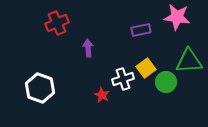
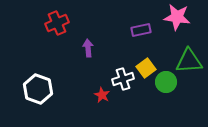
white hexagon: moved 2 px left, 1 px down
